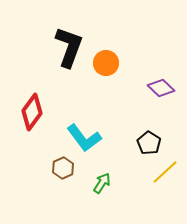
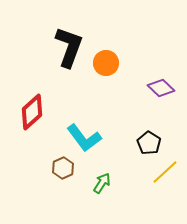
red diamond: rotated 12 degrees clockwise
